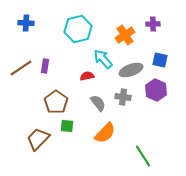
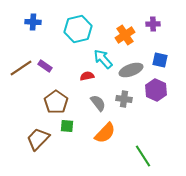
blue cross: moved 7 px right, 1 px up
purple rectangle: rotated 64 degrees counterclockwise
gray cross: moved 1 px right, 2 px down
